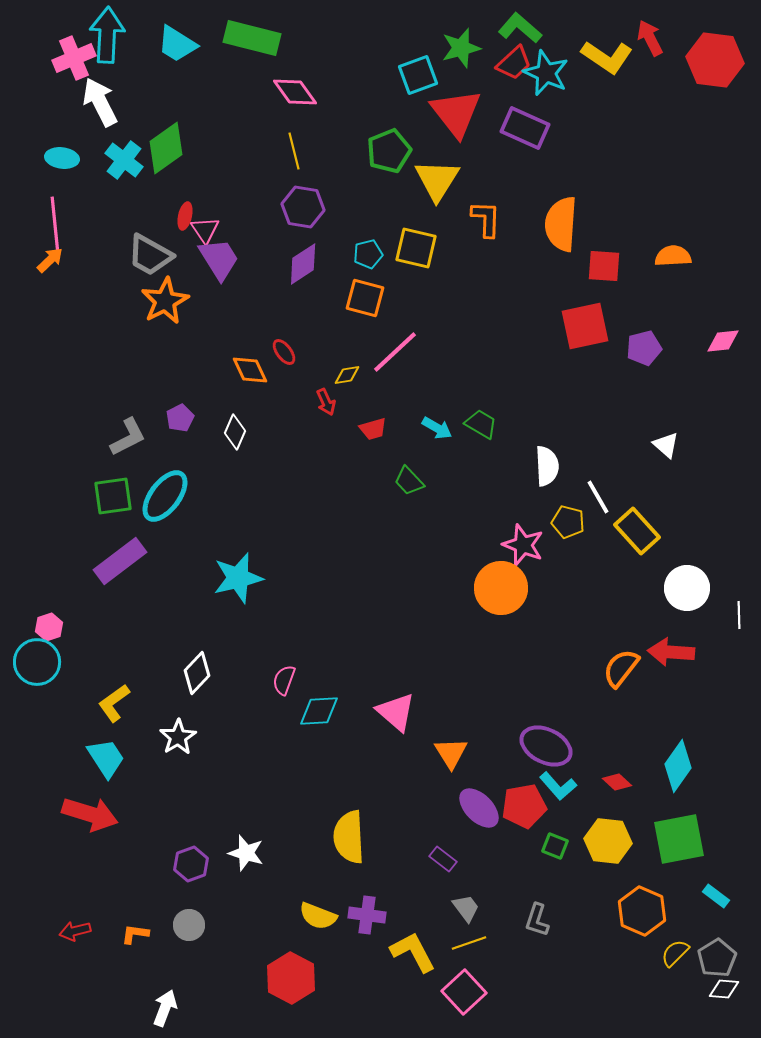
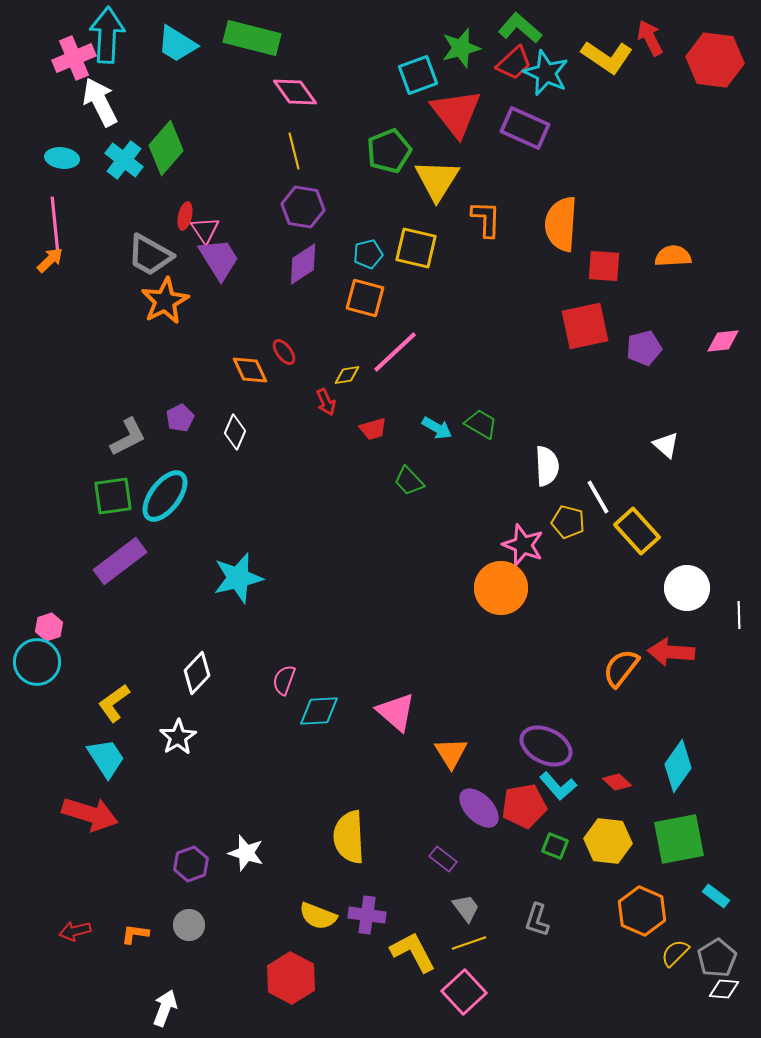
green diamond at (166, 148): rotated 14 degrees counterclockwise
